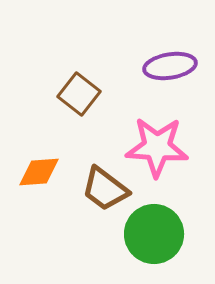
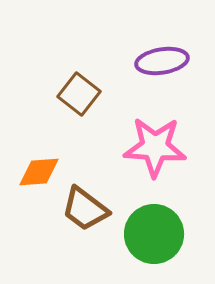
purple ellipse: moved 8 px left, 5 px up
pink star: moved 2 px left
brown trapezoid: moved 20 px left, 20 px down
